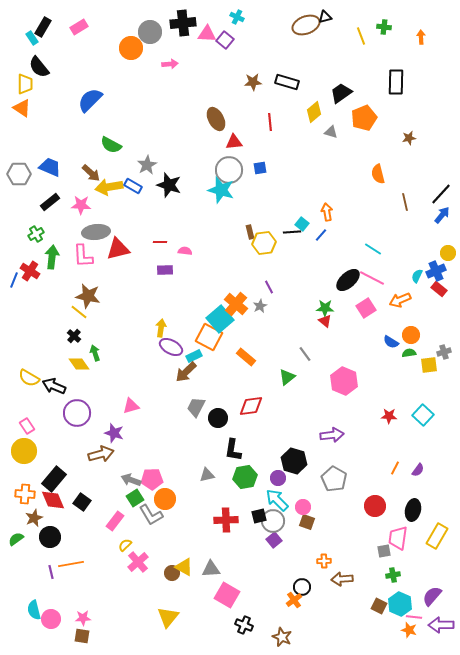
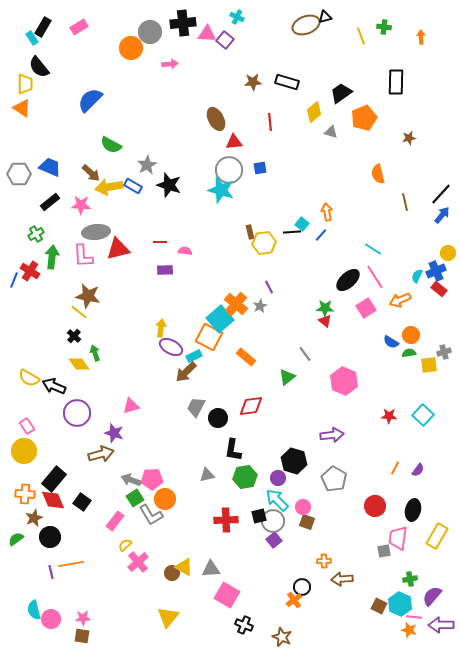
pink line at (372, 278): moved 3 px right, 1 px up; rotated 30 degrees clockwise
green cross at (393, 575): moved 17 px right, 4 px down
